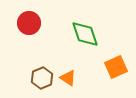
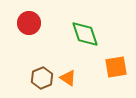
orange square: rotated 15 degrees clockwise
